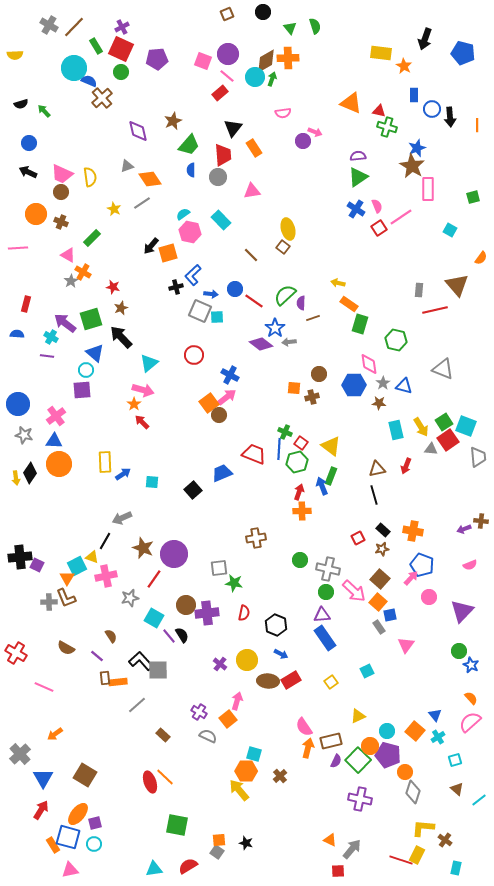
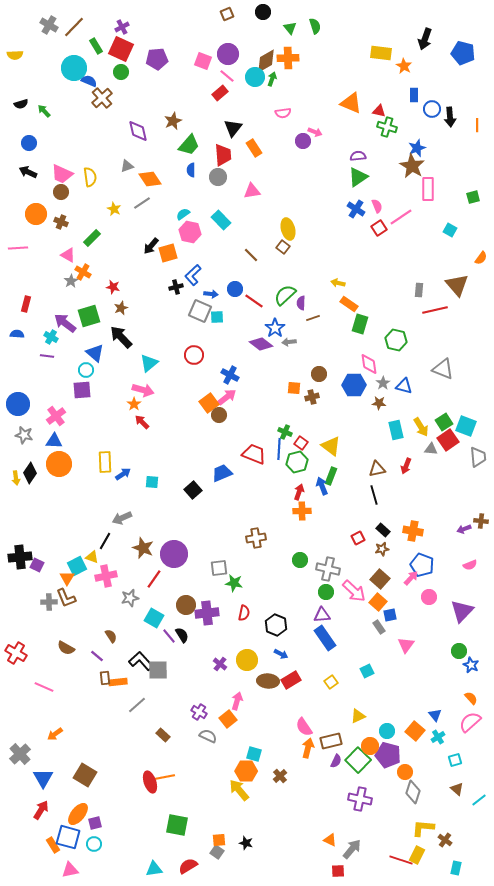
green square at (91, 319): moved 2 px left, 3 px up
orange line at (165, 777): rotated 54 degrees counterclockwise
